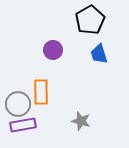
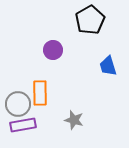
blue trapezoid: moved 9 px right, 12 px down
orange rectangle: moved 1 px left, 1 px down
gray star: moved 7 px left, 1 px up
